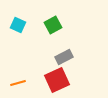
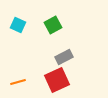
orange line: moved 1 px up
